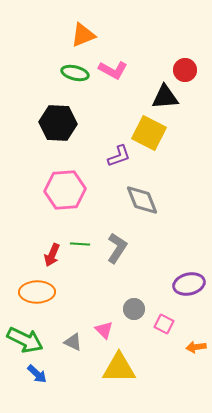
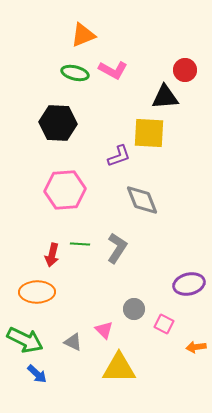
yellow square: rotated 24 degrees counterclockwise
red arrow: rotated 10 degrees counterclockwise
